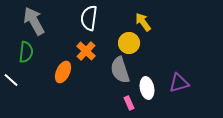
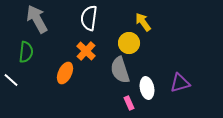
gray arrow: moved 3 px right, 2 px up
orange ellipse: moved 2 px right, 1 px down
purple triangle: moved 1 px right
